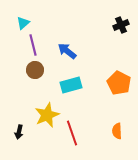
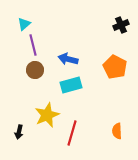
cyan triangle: moved 1 px right, 1 px down
blue arrow: moved 1 px right, 8 px down; rotated 24 degrees counterclockwise
orange pentagon: moved 4 px left, 16 px up
red line: rotated 35 degrees clockwise
